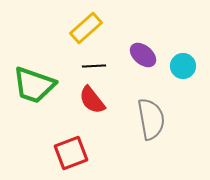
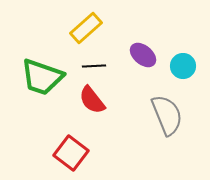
green trapezoid: moved 8 px right, 8 px up
gray semicircle: moved 16 px right, 4 px up; rotated 12 degrees counterclockwise
red square: rotated 32 degrees counterclockwise
